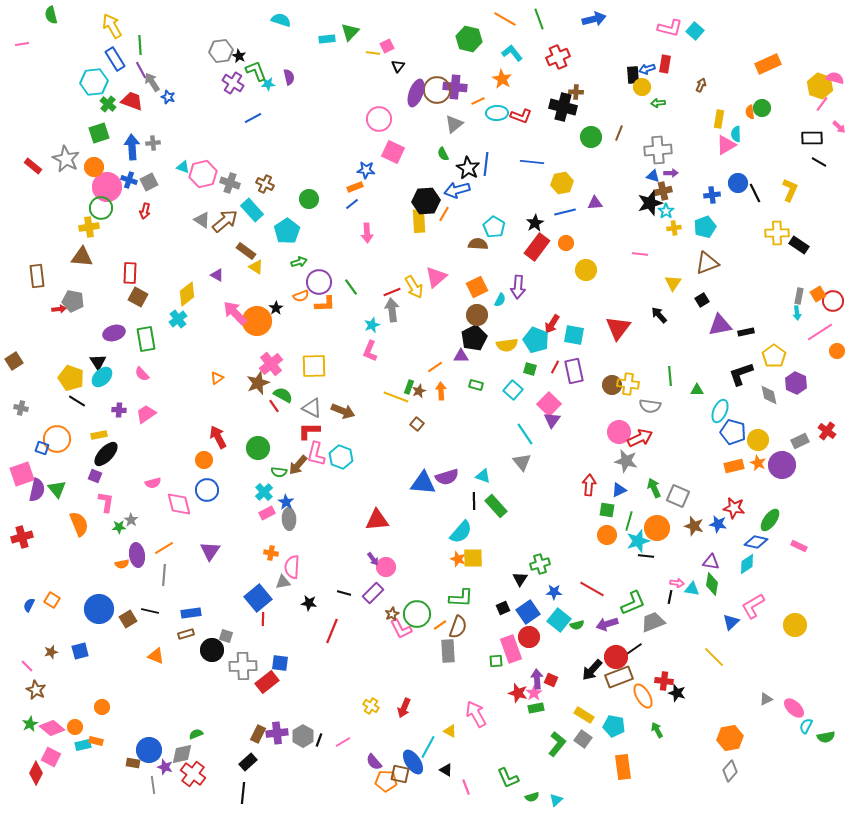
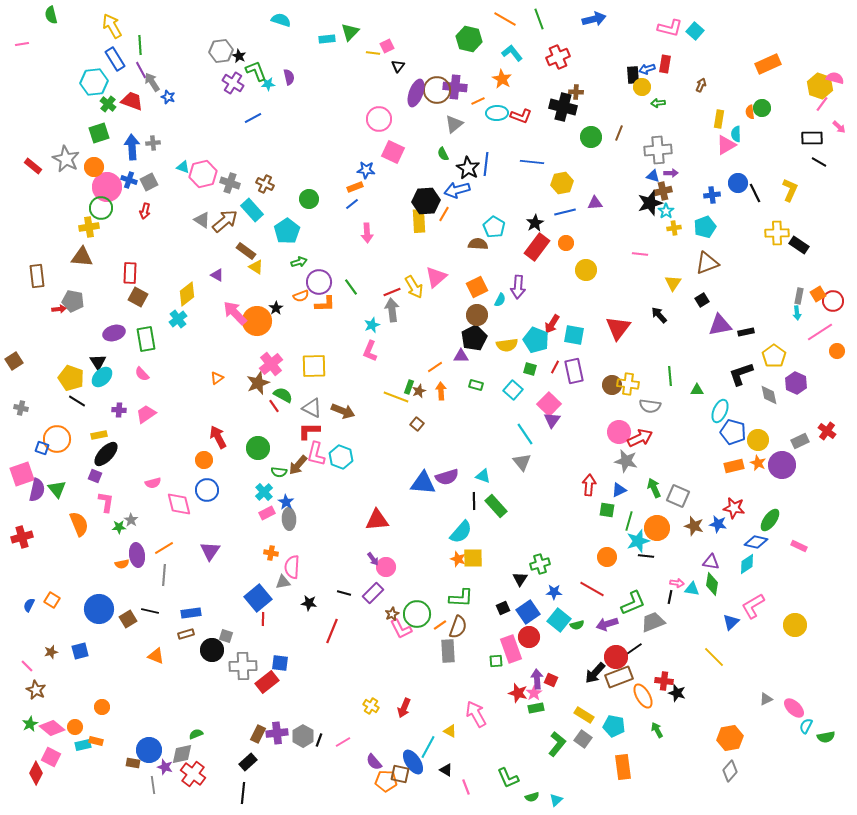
orange circle at (607, 535): moved 22 px down
black arrow at (592, 670): moved 3 px right, 3 px down
